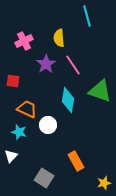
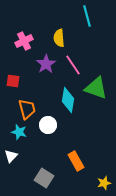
green triangle: moved 4 px left, 3 px up
orange trapezoid: rotated 50 degrees clockwise
